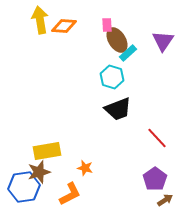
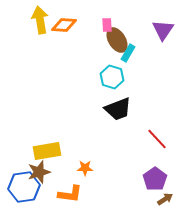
orange diamond: moved 1 px up
purple triangle: moved 11 px up
cyan rectangle: rotated 18 degrees counterclockwise
red line: moved 1 px down
orange star: rotated 14 degrees counterclockwise
orange L-shape: rotated 35 degrees clockwise
brown arrow: moved 1 px up
